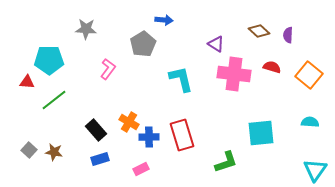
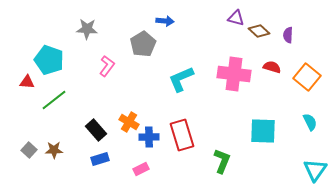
blue arrow: moved 1 px right, 1 px down
gray star: moved 1 px right
purple triangle: moved 20 px right, 26 px up; rotated 18 degrees counterclockwise
cyan pentagon: rotated 20 degrees clockwise
pink L-shape: moved 1 px left, 3 px up
orange square: moved 2 px left, 2 px down
cyan L-shape: rotated 100 degrees counterclockwise
cyan semicircle: rotated 60 degrees clockwise
cyan square: moved 2 px right, 2 px up; rotated 8 degrees clockwise
brown star: moved 2 px up; rotated 12 degrees counterclockwise
green L-shape: moved 4 px left, 1 px up; rotated 50 degrees counterclockwise
